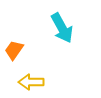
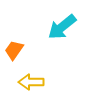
cyan arrow: moved 1 px up; rotated 80 degrees clockwise
